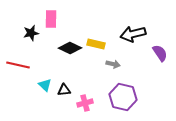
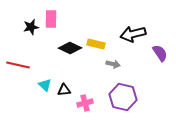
black star: moved 6 px up
